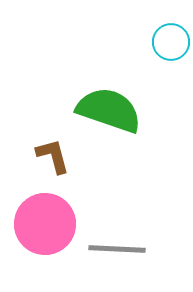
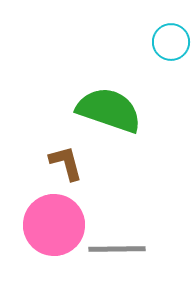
brown L-shape: moved 13 px right, 7 px down
pink circle: moved 9 px right, 1 px down
gray line: rotated 4 degrees counterclockwise
